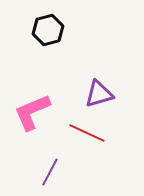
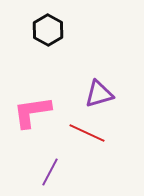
black hexagon: rotated 16 degrees counterclockwise
pink L-shape: rotated 15 degrees clockwise
